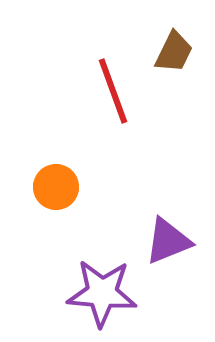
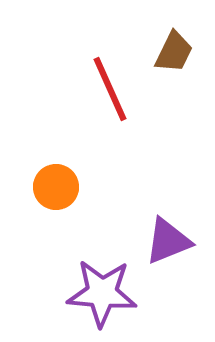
red line: moved 3 px left, 2 px up; rotated 4 degrees counterclockwise
